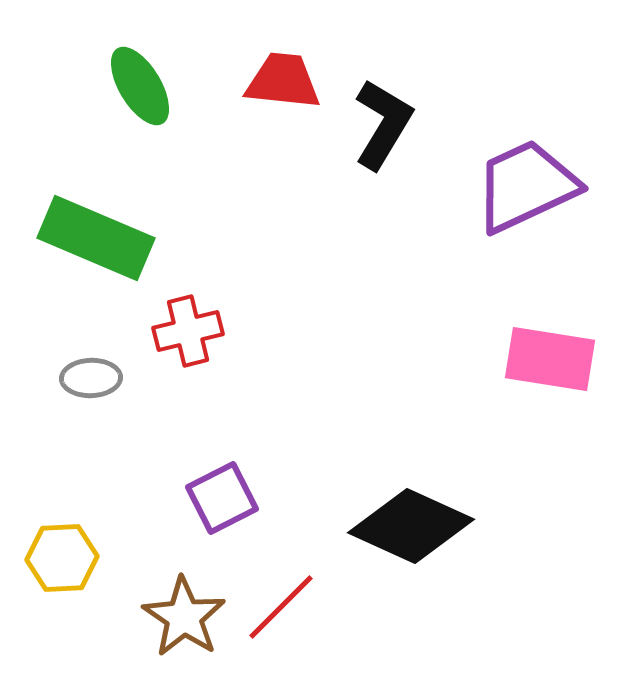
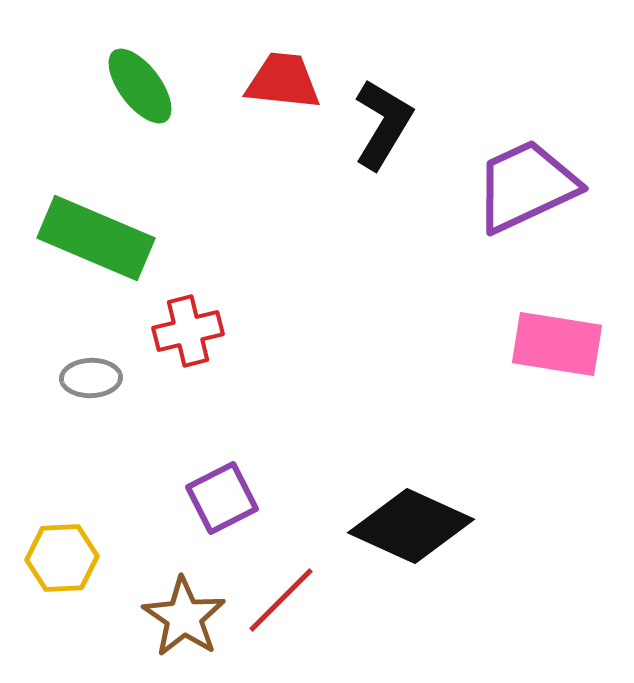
green ellipse: rotated 6 degrees counterclockwise
pink rectangle: moved 7 px right, 15 px up
red line: moved 7 px up
